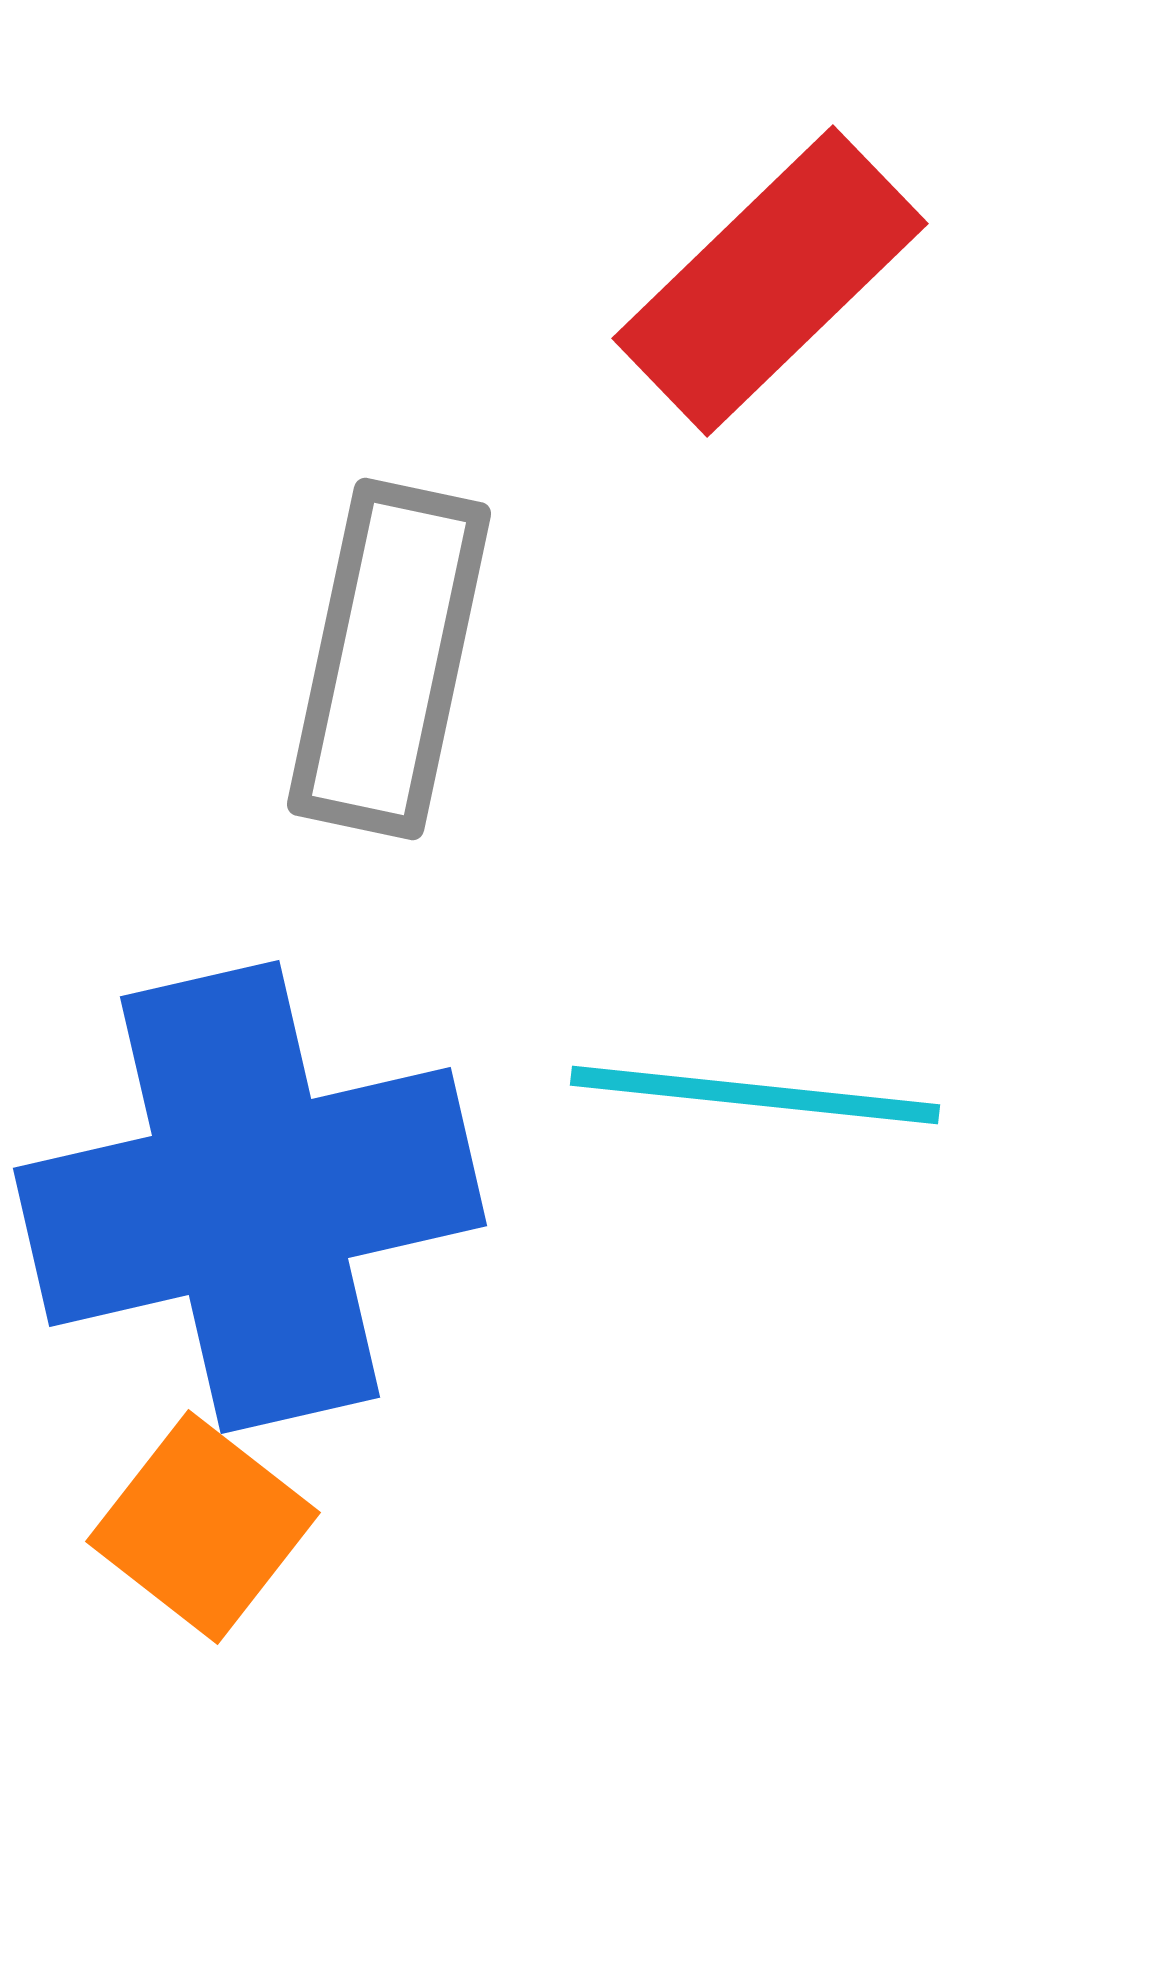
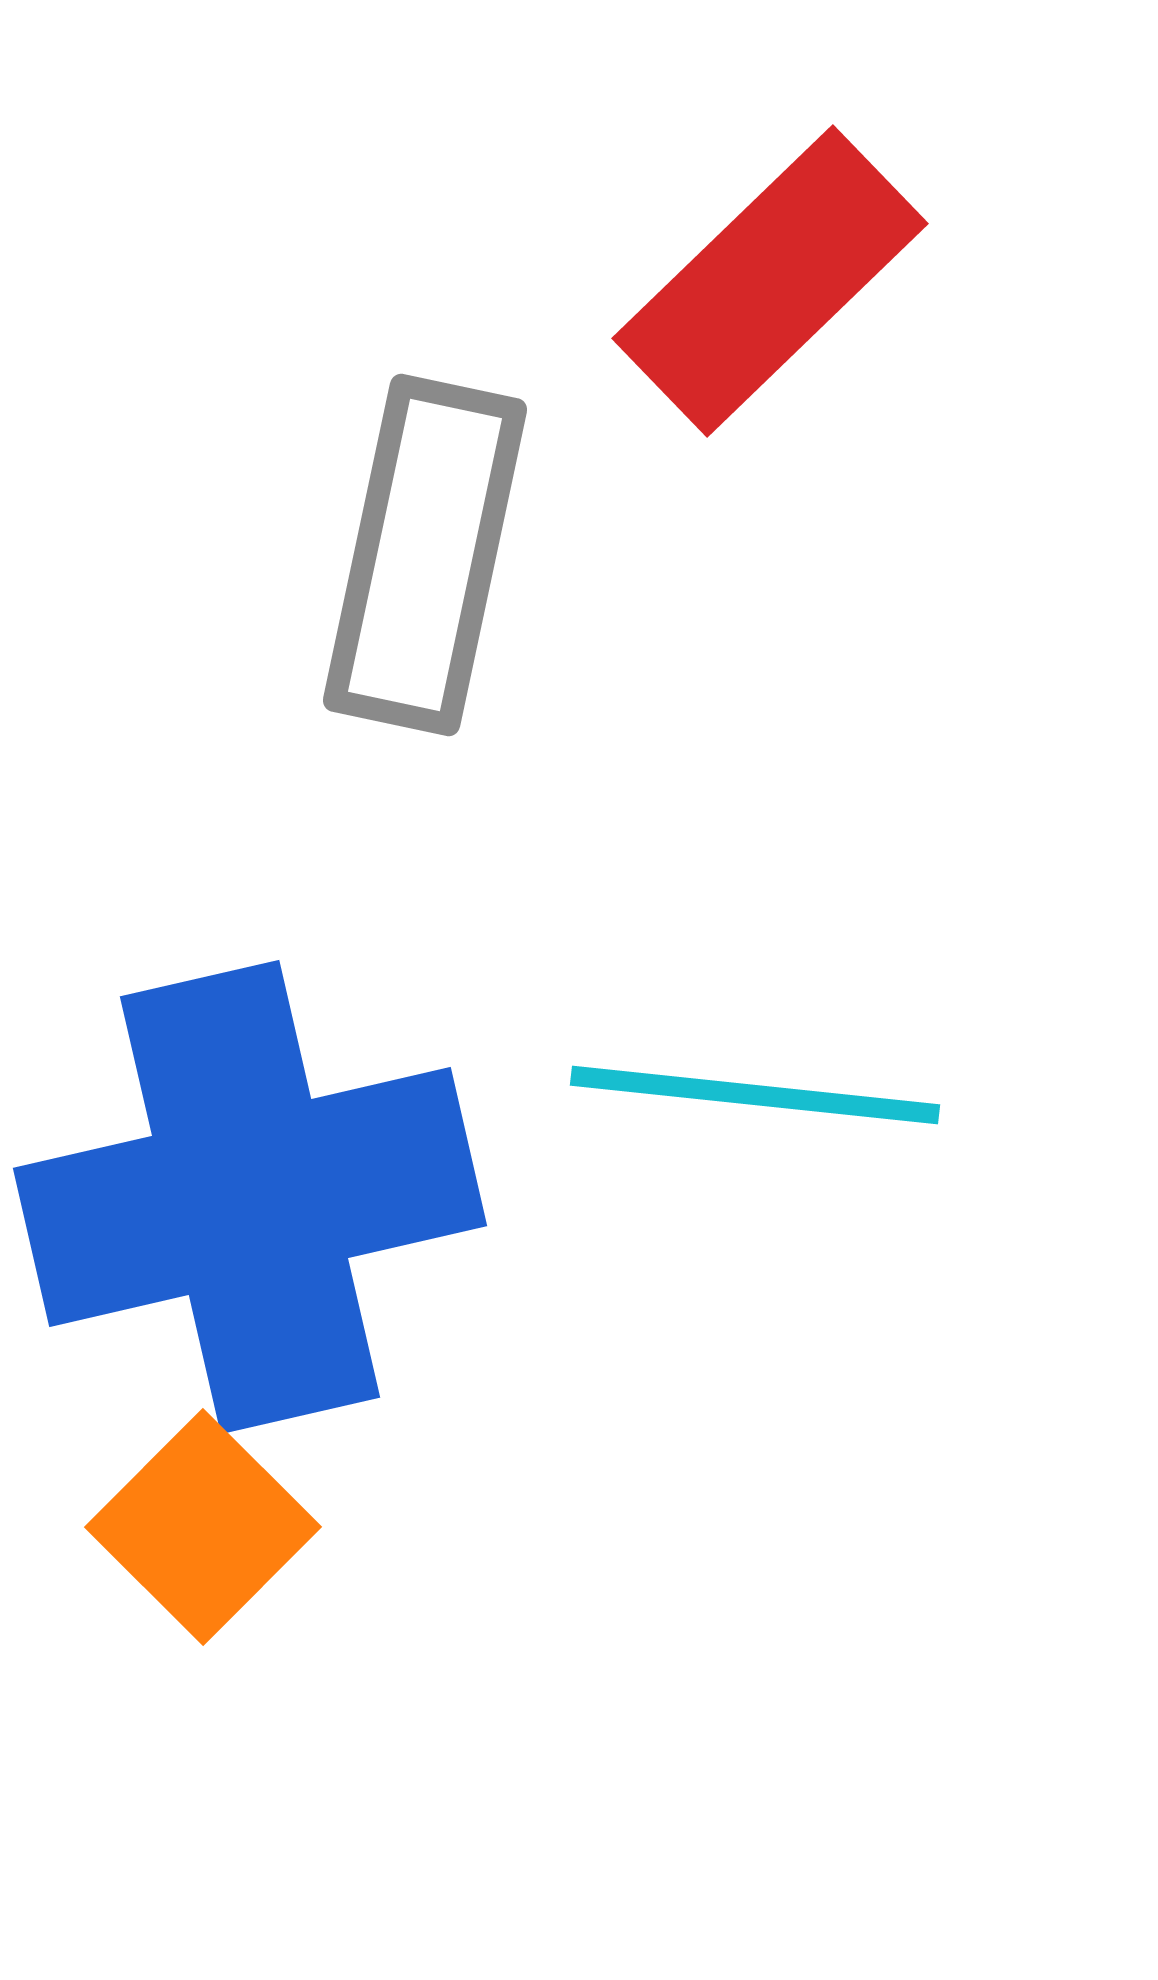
gray rectangle: moved 36 px right, 104 px up
orange square: rotated 7 degrees clockwise
